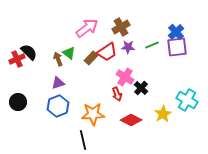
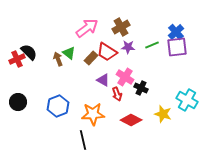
red trapezoid: rotated 65 degrees clockwise
purple triangle: moved 45 px right, 3 px up; rotated 48 degrees clockwise
black cross: rotated 16 degrees counterclockwise
yellow star: rotated 24 degrees counterclockwise
